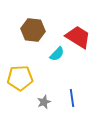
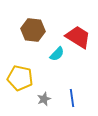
yellow pentagon: rotated 15 degrees clockwise
gray star: moved 3 px up
